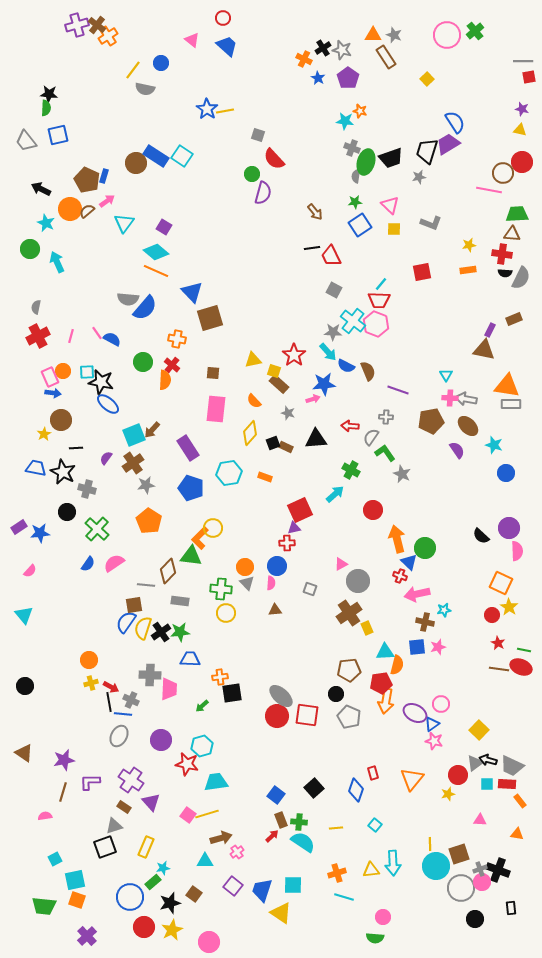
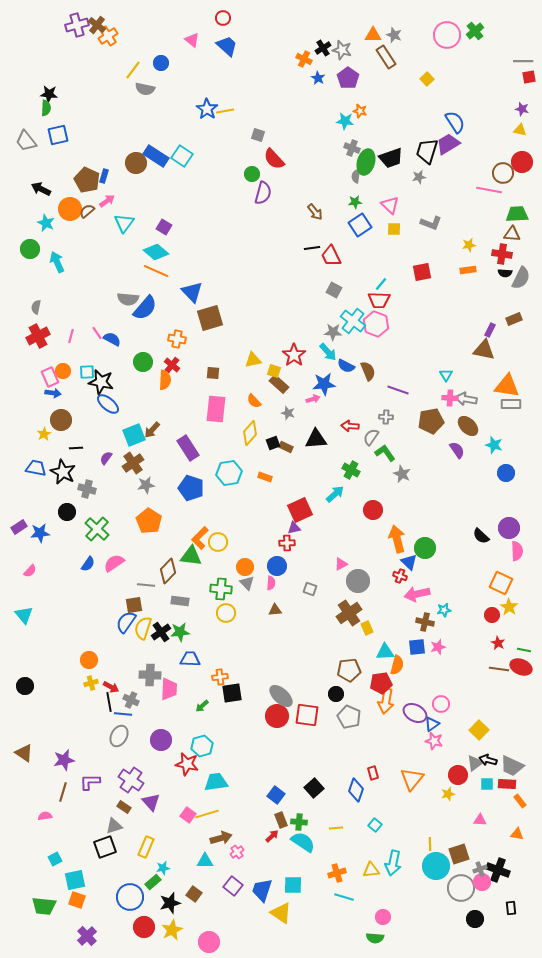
yellow circle at (213, 528): moved 5 px right, 14 px down
cyan arrow at (393, 863): rotated 15 degrees clockwise
